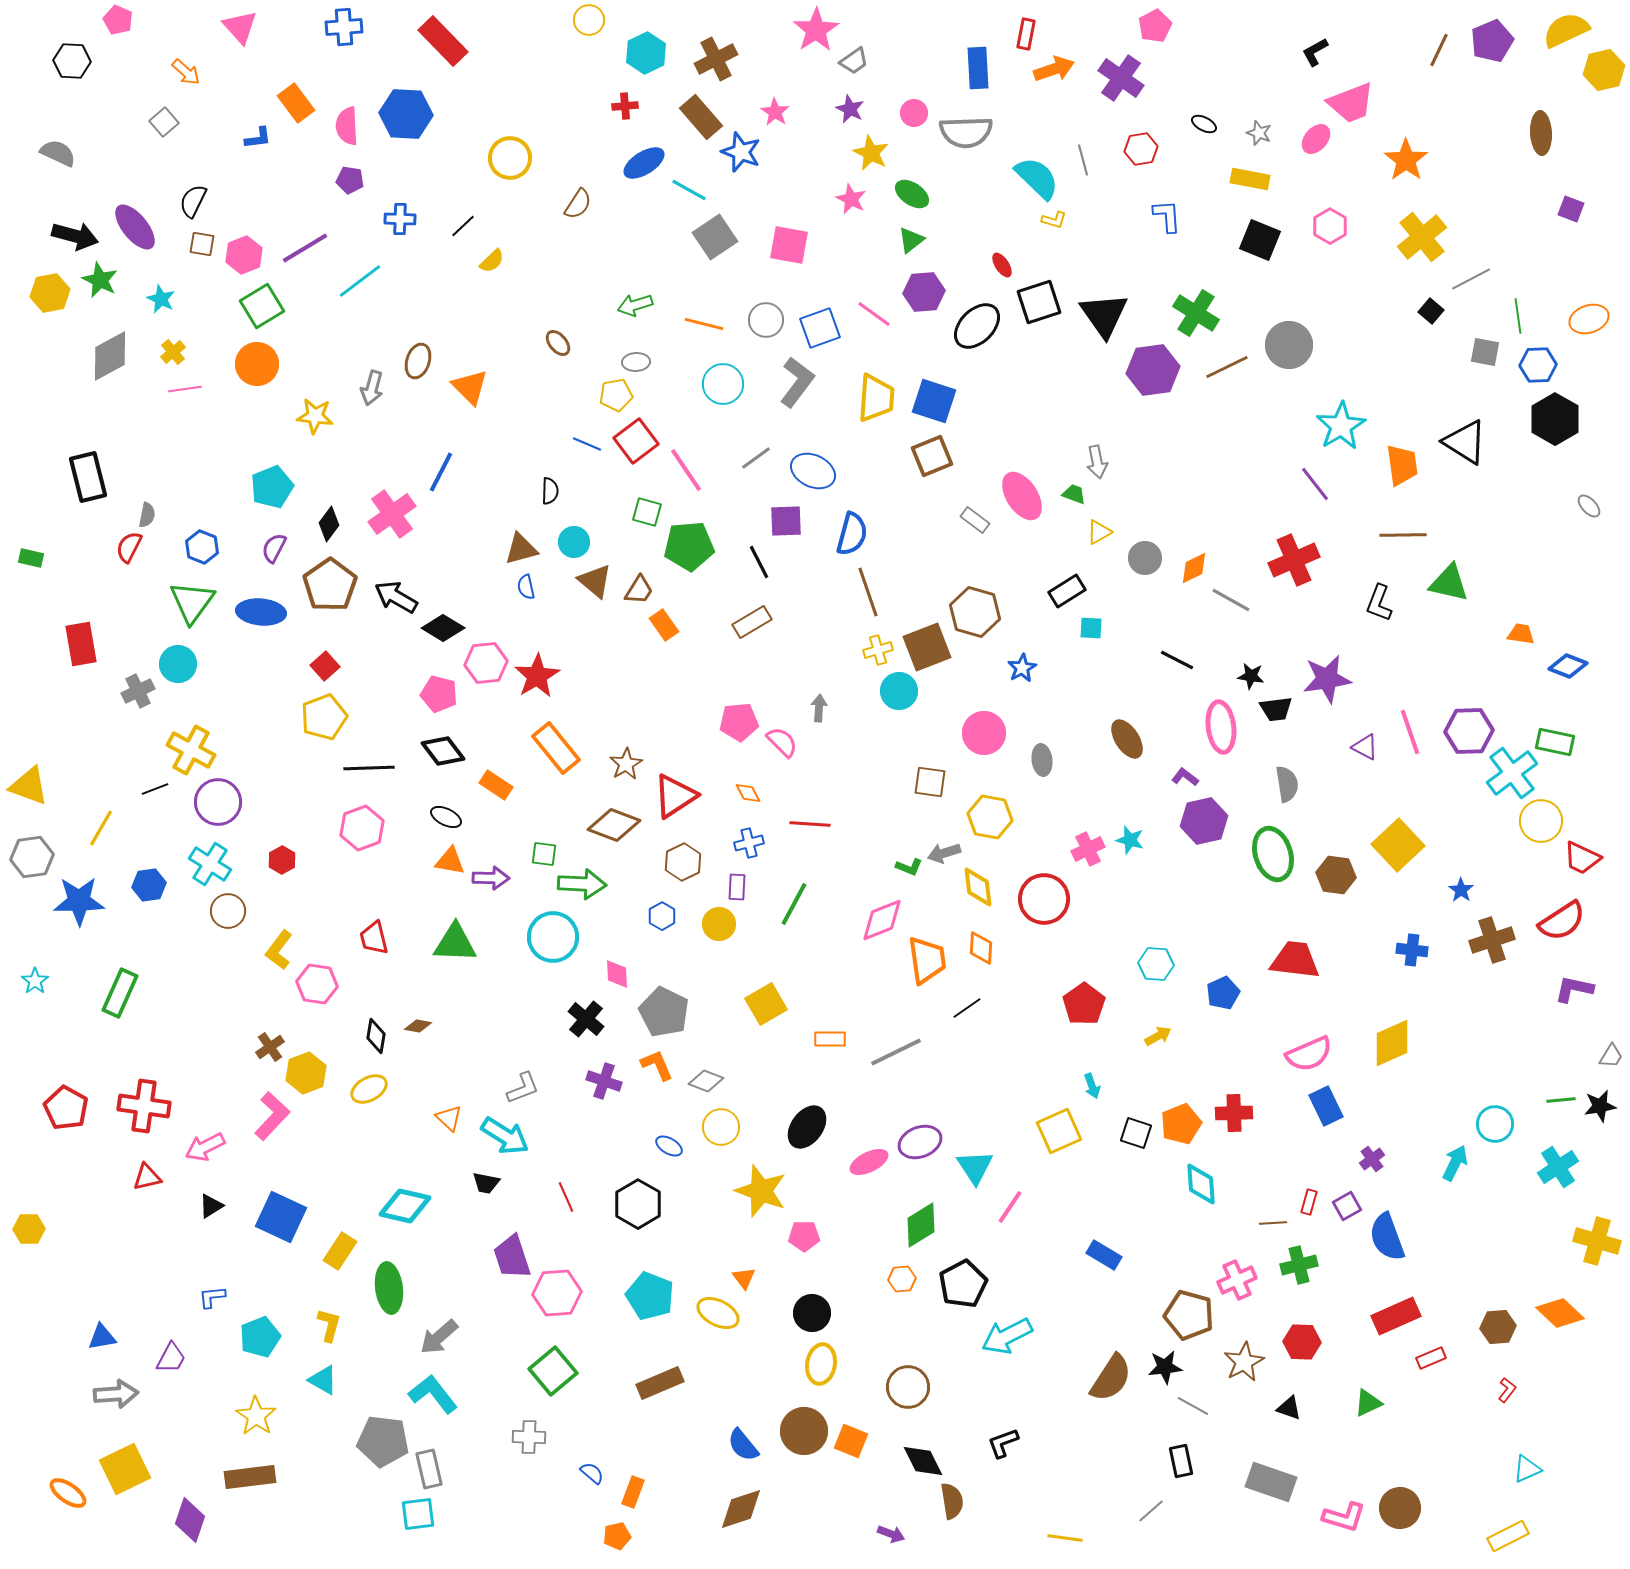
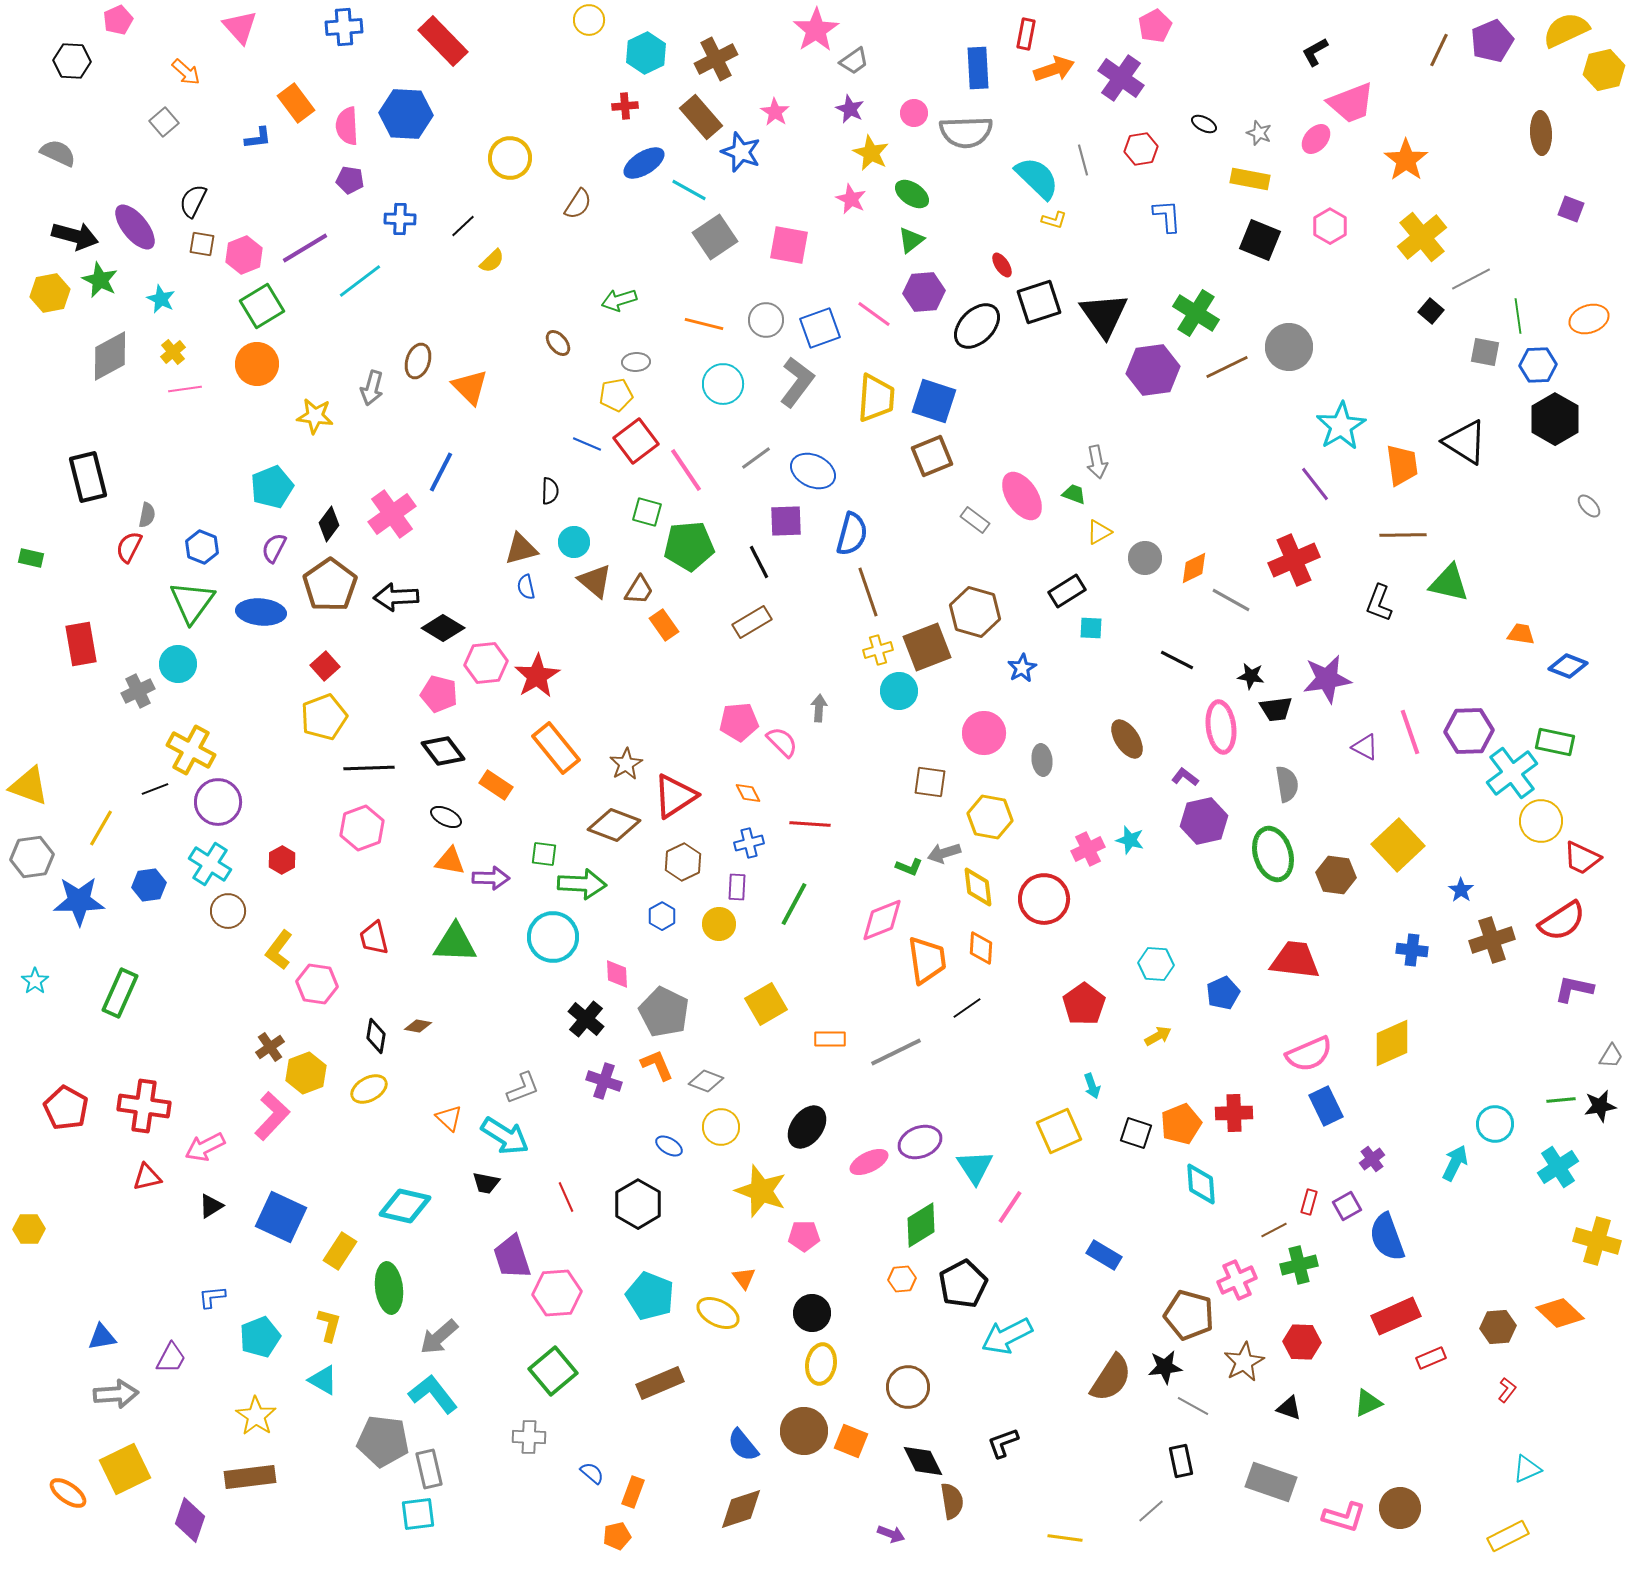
pink pentagon at (118, 20): rotated 24 degrees clockwise
green arrow at (635, 305): moved 16 px left, 5 px up
gray circle at (1289, 345): moved 2 px down
black arrow at (396, 597): rotated 33 degrees counterclockwise
brown line at (1273, 1223): moved 1 px right, 7 px down; rotated 24 degrees counterclockwise
